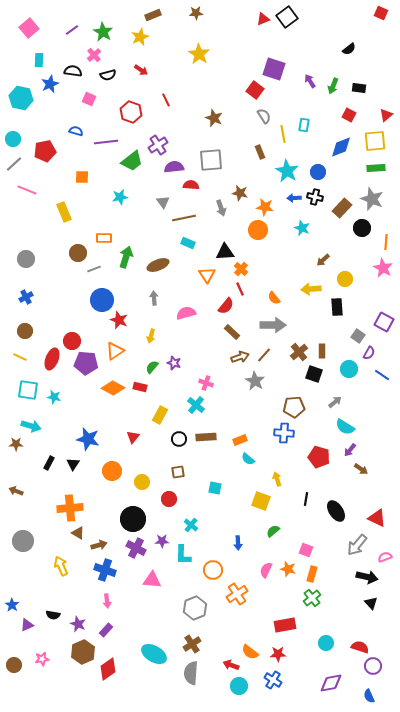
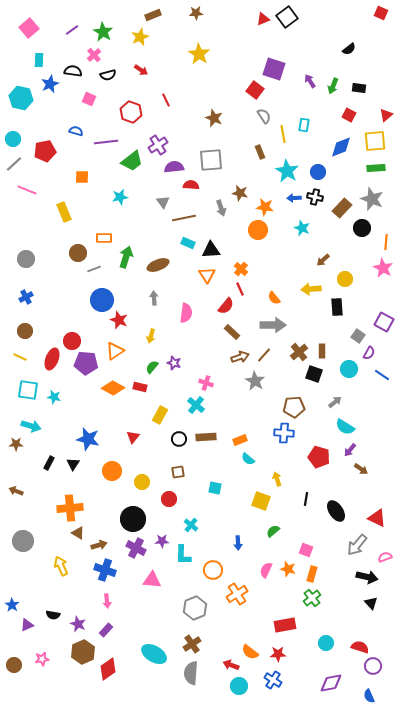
black triangle at (225, 252): moved 14 px left, 2 px up
pink semicircle at (186, 313): rotated 114 degrees clockwise
